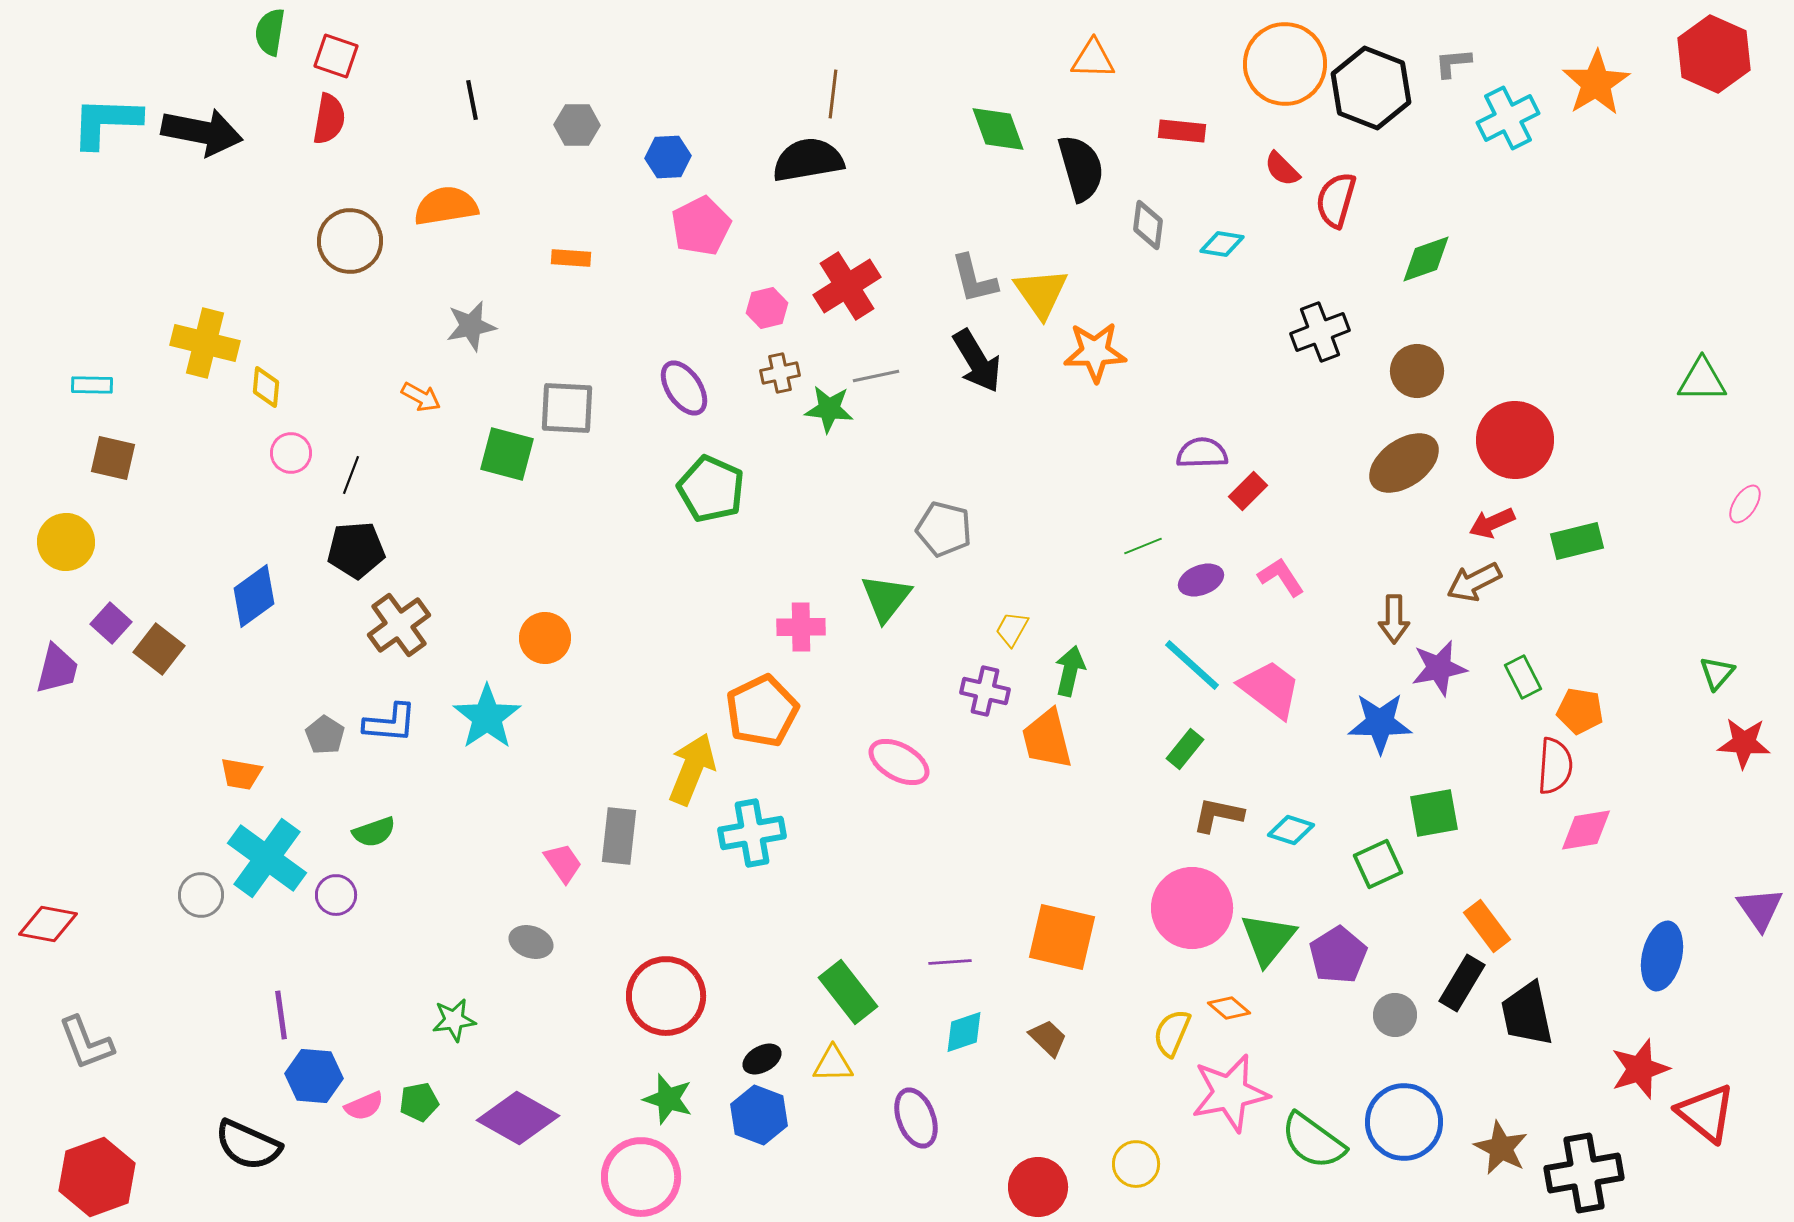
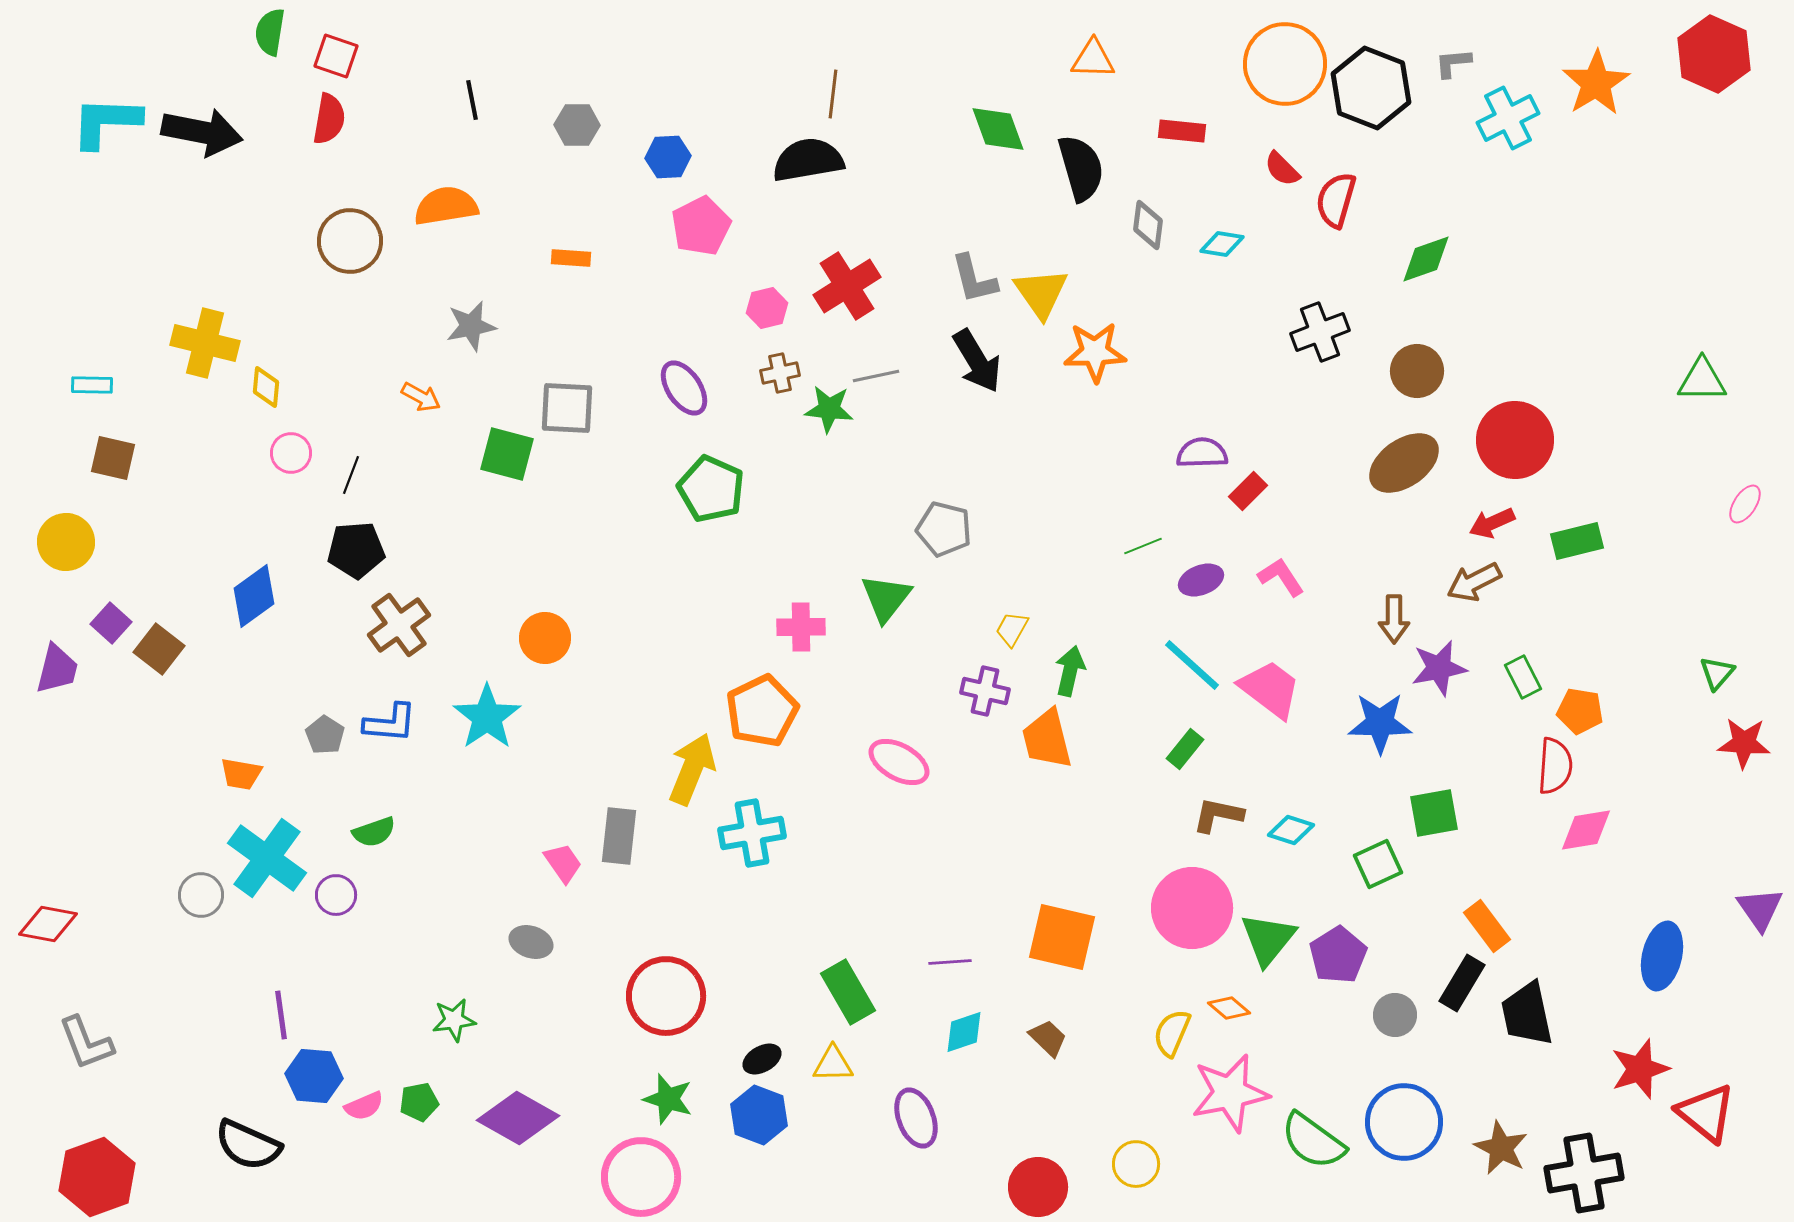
green rectangle at (848, 992): rotated 8 degrees clockwise
